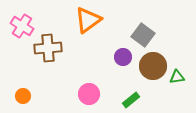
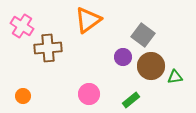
brown circle: moved 2 px left
green triangle: moved 2 px left
